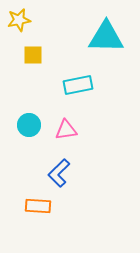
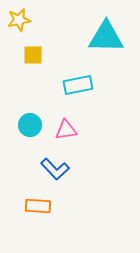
cyan circle: moved 1 px right
blue L-shape: moved 4 px left, 4 px up; rotated 88 degrees counterclockwise
